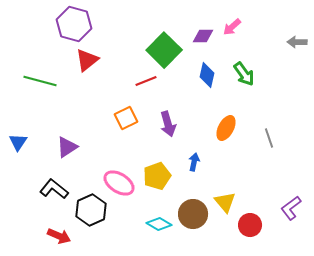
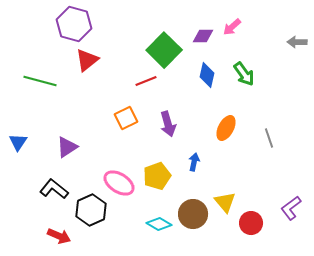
red circle: moved 1 px right, 2 px up
